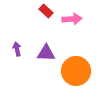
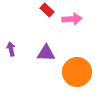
red rectangle: moved 1 px right, 1 px up
purple arrow: moved 6 px left
orange circle: moved 1 px right, 1 px down
